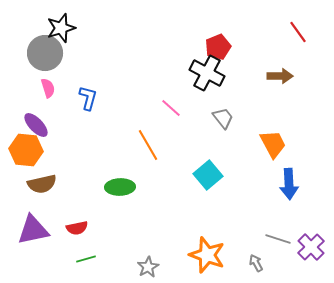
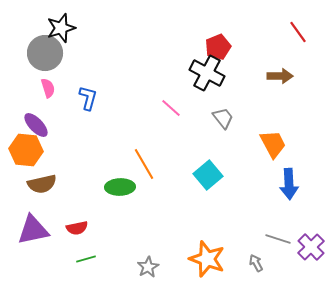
orange line: moved 4 px left, 19 px down
orange star: moved 4 px down
